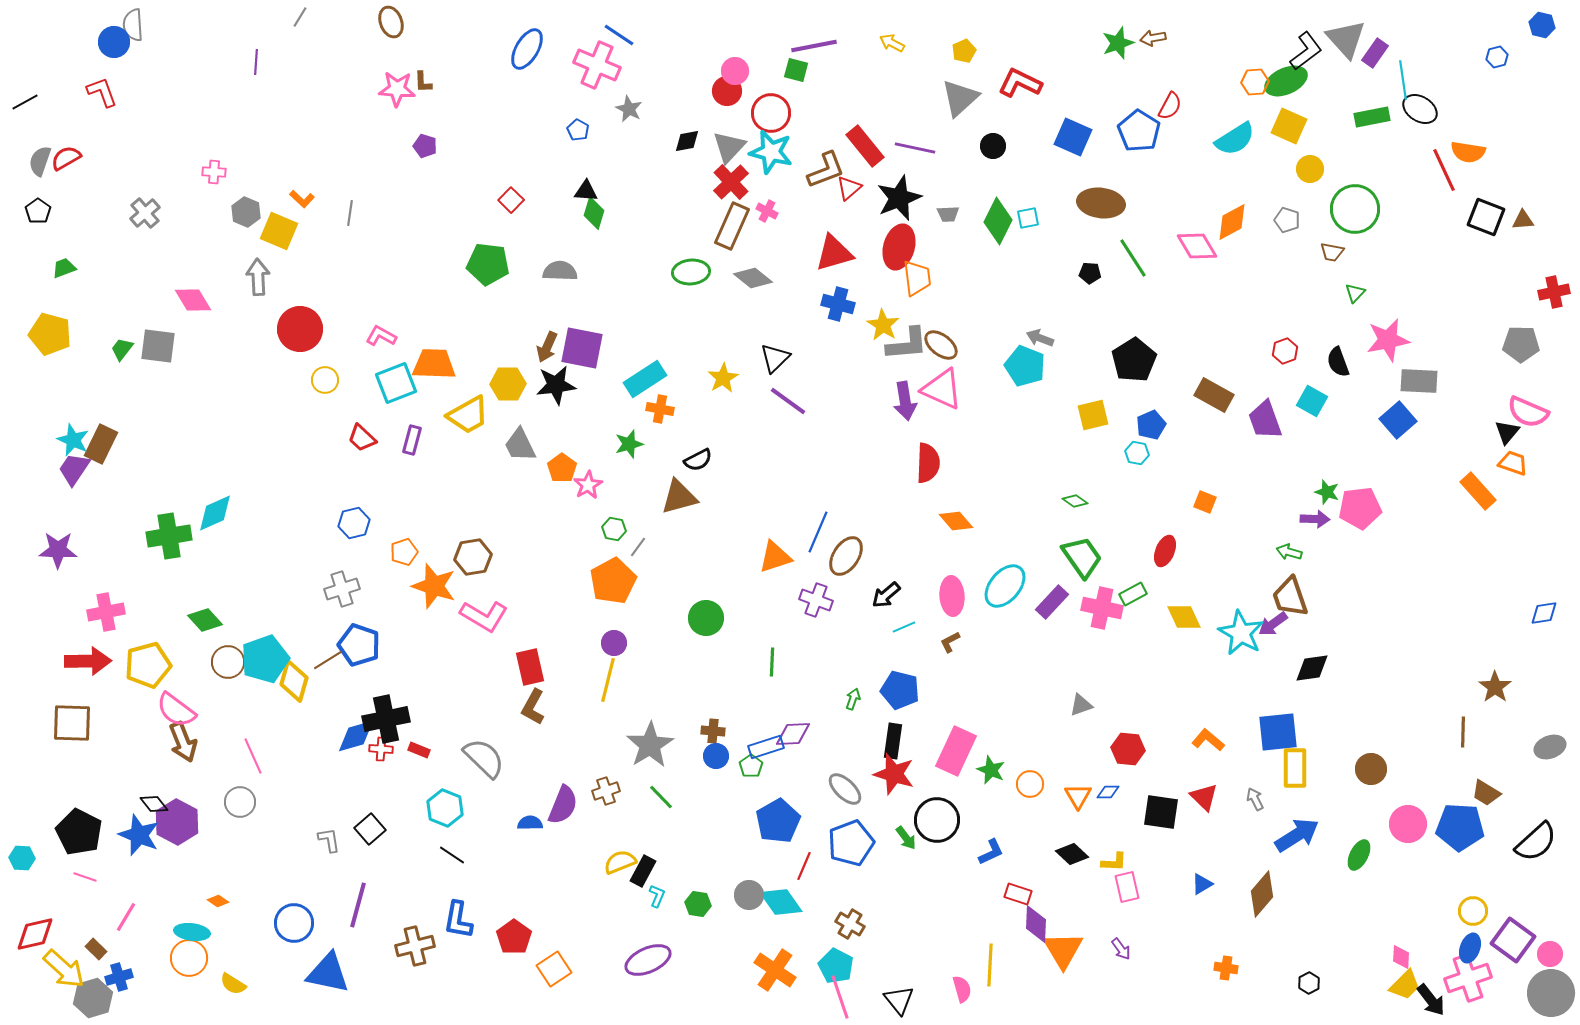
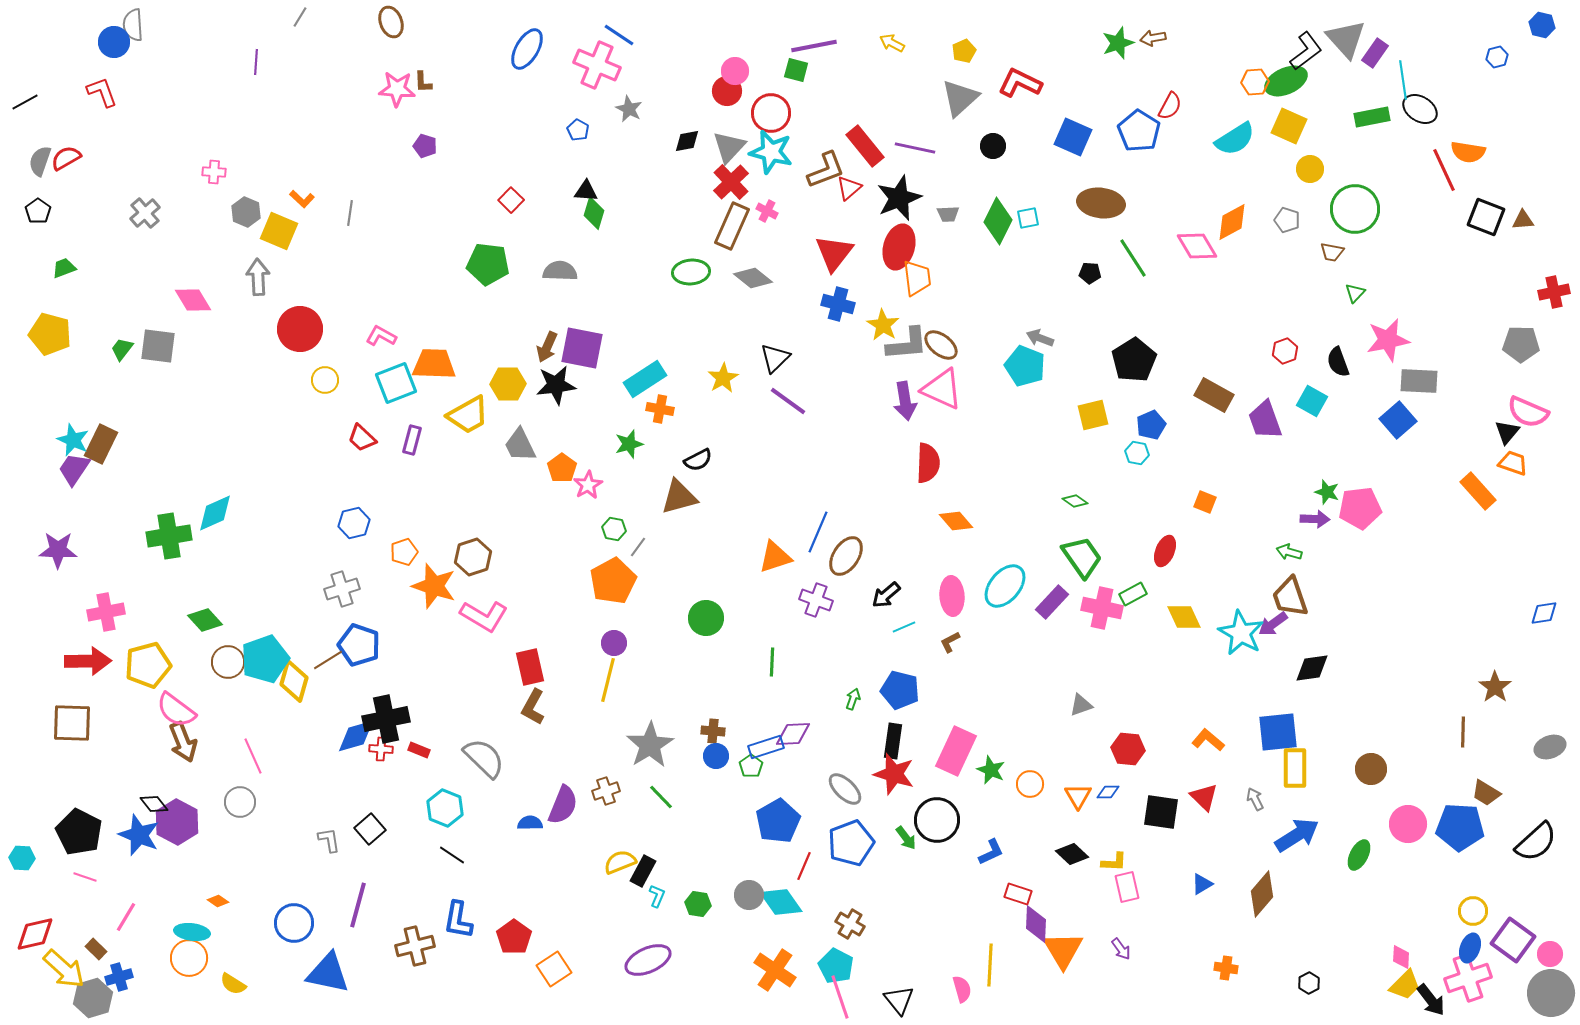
red triangle at (834, 253): rotated 36 degrees counterclockwise
brown hexagon at (473, 557): rotated 9 degrees counterclockwise
